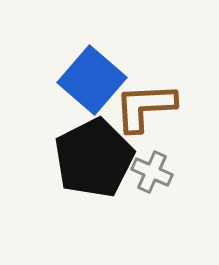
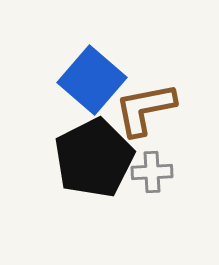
brown L-shape: moved 2 px down; rotated 8 degrees counterclockwise
gray cross: rotated 27 degrees counterclockwise
